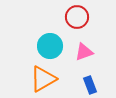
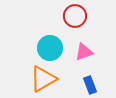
red circle: moved 2 px left, 1 px up
cyan circle: moved 2 px down
